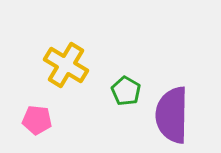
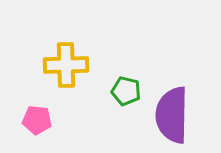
yellow cross: rotated 33 degrees counterclockwise
green pentagon: rotated 16 degrees counterclockwise
